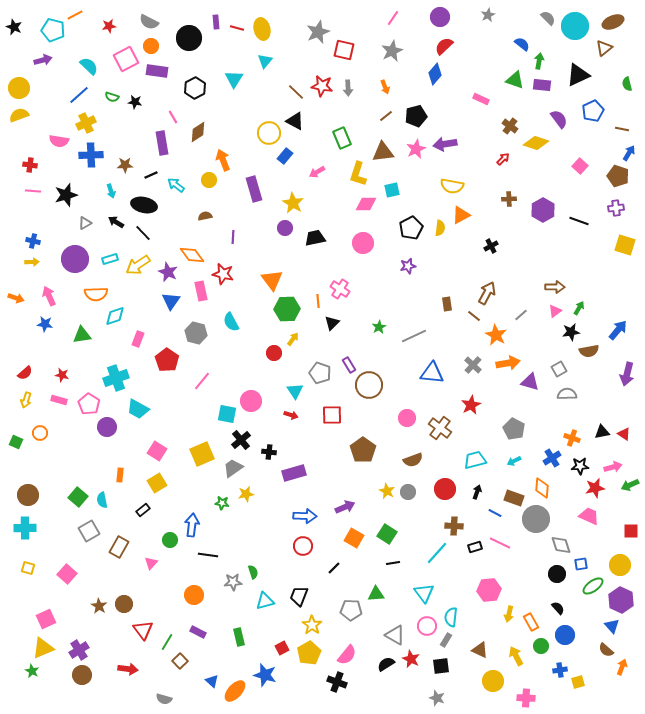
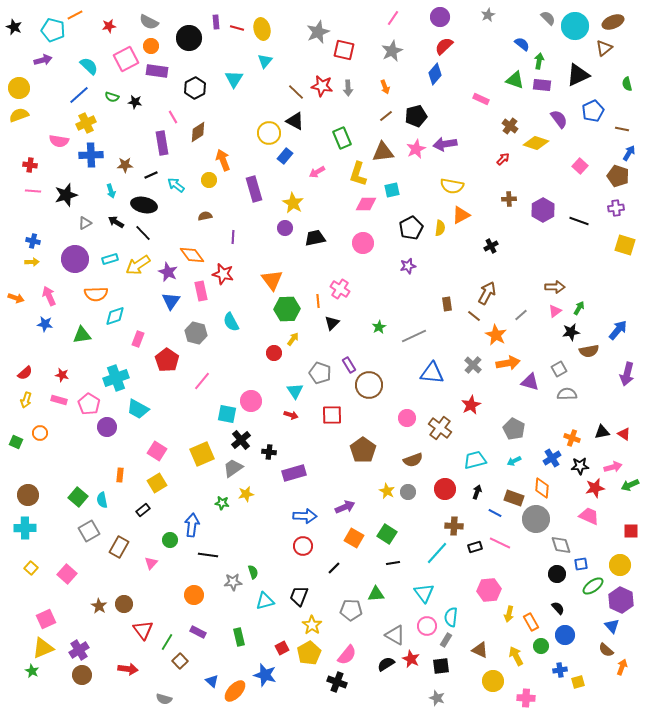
yellow square at (28, 568): moved 3 px right; rotated 24 degrees clockwise
